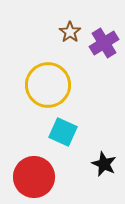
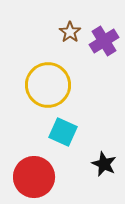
purple cross: moved 2 px up
